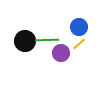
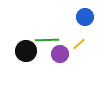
blue circle: moved 6 px right, 10 px up
black circle: moved 1 px right, 10 px down
purple circle: moved 1 px left, 1 px down
